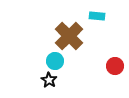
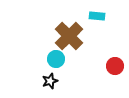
cyan circle: moved 1 px right, 2 px up
black star: moved 1 px right, 1 px down; rotated 21 degrees clockwise
